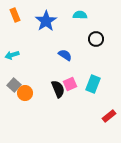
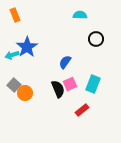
blue star: moved 19 px left, 26 px down
blue semicircle: moved 7 px down; rotated 88 degrees counterclockwise
red rectangle: moved 27 px left, 6 px up
